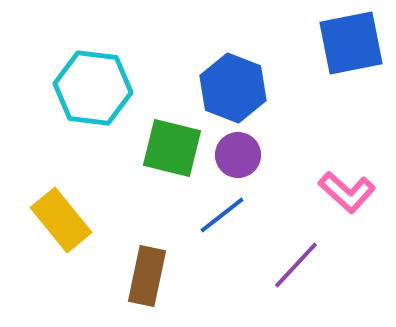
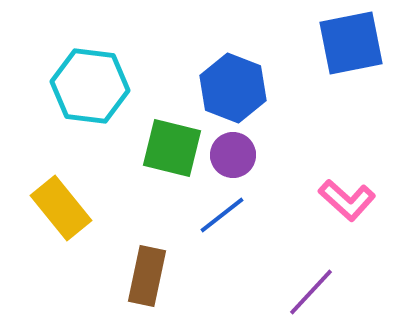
cyan hexagon: moved 3 px left, 2 px up
purple circle: moved 5 px left
pink L-shape: moved 8 px down
yellow rectangle: moved 12 px up
purple line: moved 15 px right, 27 px down
